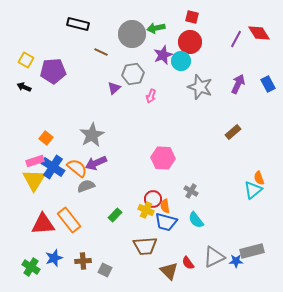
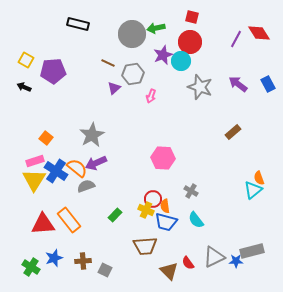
brown line at (101, 52): moved 7 px right, 11 px down
purple arrow at (238, 84): rotated 78 degrees counterclockwise
blue cross at (53, 167): moved 3 px right, 4 px down
